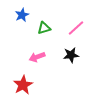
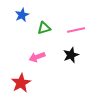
pink line: moved 2 px down; rotated 30 degrees clockwise
black star: rotated 14 degrees counterclockwise
red star: moved 2 px left, 2 px up
